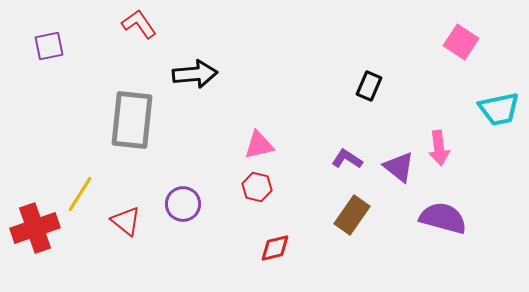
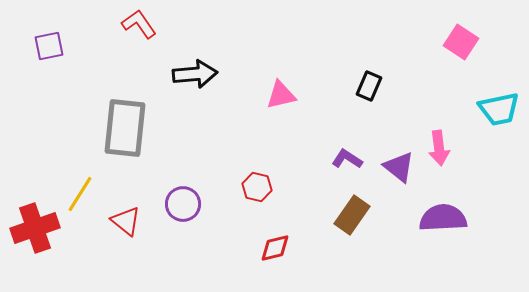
gray rectangle: moved 7 px left, 8 px down
pink triangle: moved 22 px right, 50 px up
purple semicircle: rotated 18 degrees counterclockwise
